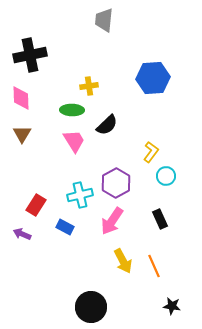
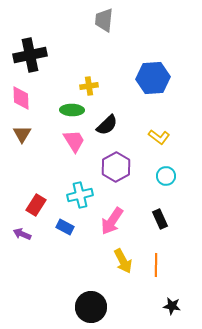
yellow L-shape: moved 8 px right, 15 px up; rotated 90 degrees clockwise
purple hexagon: moved 16 px up
orange line: moved 2 px right, 1 px up; rotated 25 degrees clockwise
